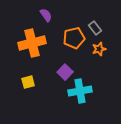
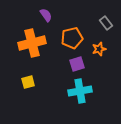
gray rectangle: moved 11 px right, 5 px up
orange pentagon: moved 2 px left
purple square: moved 12 px right, 8 px up; rotated 28 degrees clockwise
